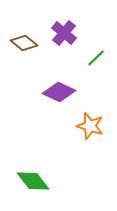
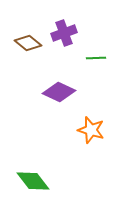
purple cross: rotated 30 degrees clockwise
brown diamond: moved 4 px right
green line: rotated 42 degrees clockwise
orange star: moved 1 px right, 4 px down
